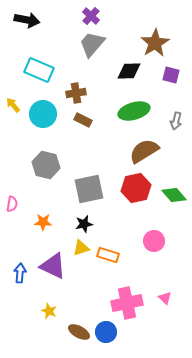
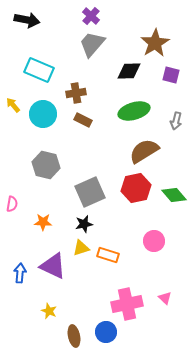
gray square: moved 1 px right, 3 px down; rotated 12 degrees counterclockwise
pink cross: moved 1 px down
brown ellipse: moved 5 px left, 4 px down; rotated 50 degrees clockwise
